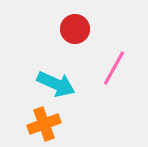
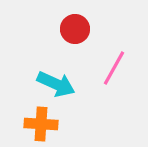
orange cross: moved 3 px left; rotated 24 degrees clockwise
